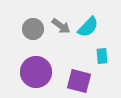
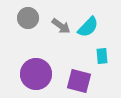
gray circle: moved 5 px left, 11 px up
purple circle: moved 2 px down
